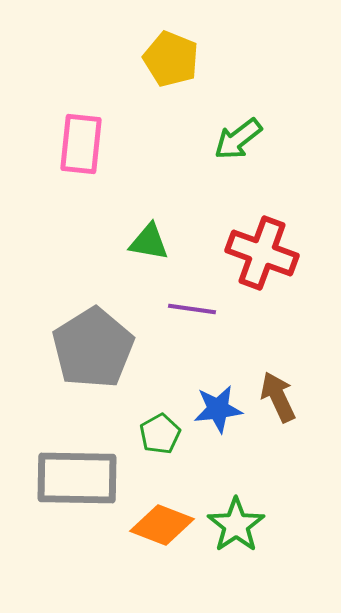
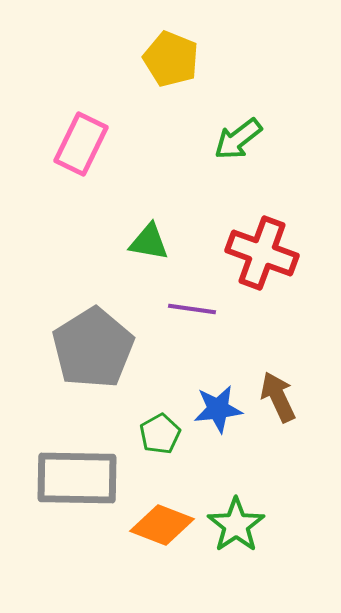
pink rectangle: rotated 20 degrees clockwise
